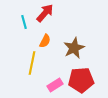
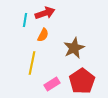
red arrow: rotated 30 degrees clockwise
cyan line: moved 1 px right, 2 px up; rotated 24 degrees clockwise
orange semicircle: moved 2 px left, 6 px up
red pentagon: moved 1 px right, 1 px down; rotated 30 degrees counterclockwise
pink rectangle: moved 3 px left, 1 px up
